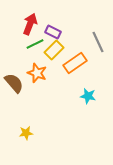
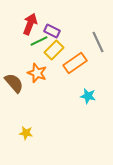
purple rectangle: moved 1 px left, 1 px up
green line: moved 4 px right, 3 px up
yellow star: rotated 16 degrees clockwise
